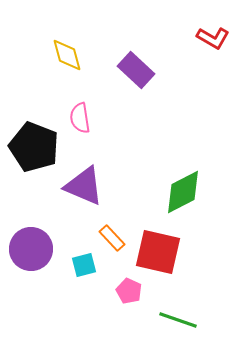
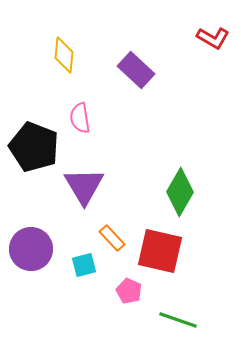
yellow diamond: moved 3 px left; rotated 21 degrees clockwise
purple triangle: rotated 36 degrees clockwise
green diamond: moved 3 px left; rotated 33 degrees counterclockwise
red square: moved 2 px right, 1 px up
